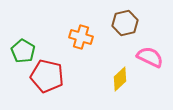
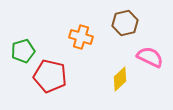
green pentagon: rotated 25 degrees clockwise
red pentagon: moved 3 px right
